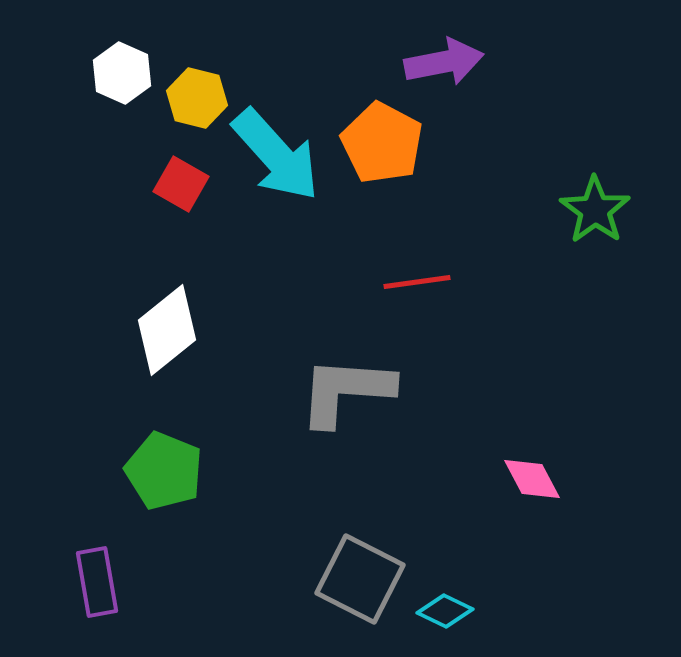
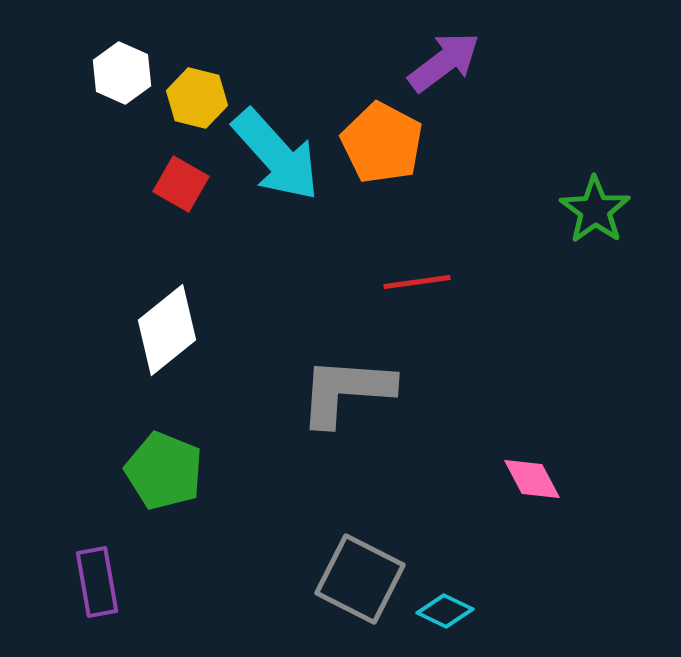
purple arrow: rotated 26 degrees counterclockwise
